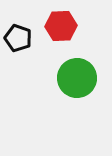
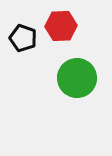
black pentagon: moved 5 px right
